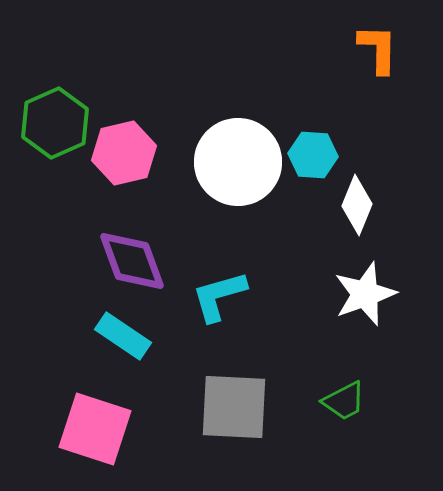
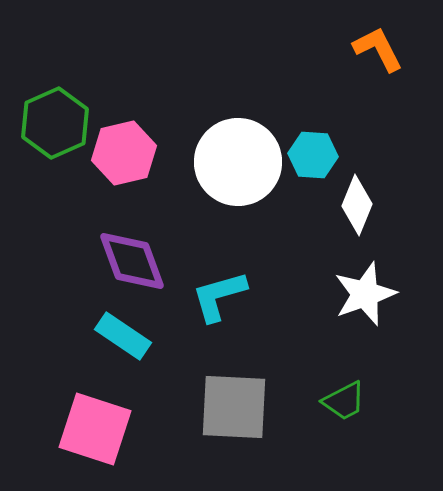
orange L-shape: rotated 28 degrees counterclockwise
